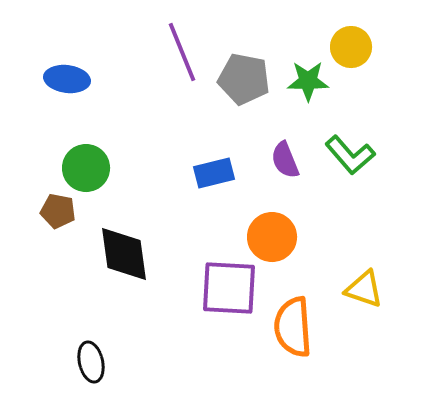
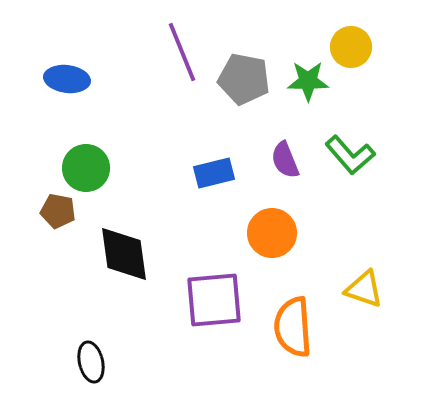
orange circle: moved 4 px up
purple square: moved 15 px left, 12 px down; rotated 8 degrees counterclockwise
